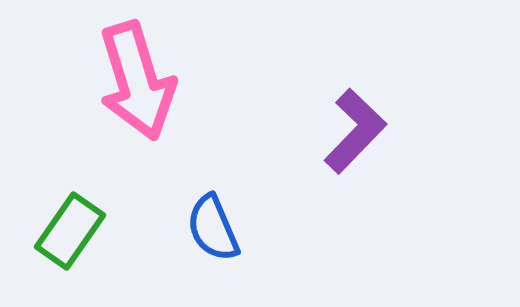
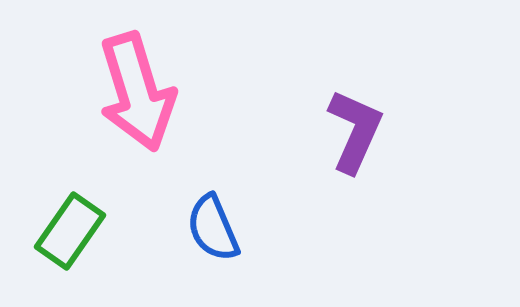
pink arrow: moved 11 px down
purple L-shape: rotated 20 degrees counterclockwise
